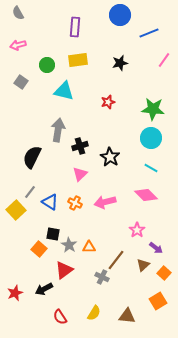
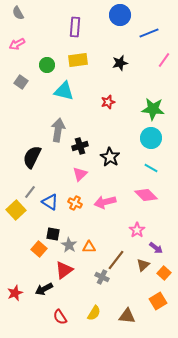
pink arrow at (18, 45): moved 1 px left, 1 px up; rotated 14 degrees counterclockwise
